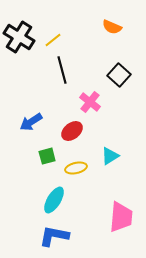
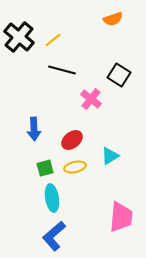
orange semicircle: moved 1 px right, 8 px up; rotated 42 degrees counterclockwise
black cross: rotated 8 degrees clockwise
black line: rotated 60 degrees counterclockwise
black square: rotated 10 degrees counterclockwise
pink cross: moved 1 px right, 3 px up
blue arrow: moved 3 px right, 7 px down; rotated 60 degrees counterclockwise
red ellipse: moved 9 px down
green square: moved 2 px left, 12 px down
yellow ellipse: moved 1 px left, 1 px up
cyan ellipse: moved 2 px left, 2 px up; rotated 40 degrees counterclockwise
blue L-shape: rotated 52 degrees counterclockwise
